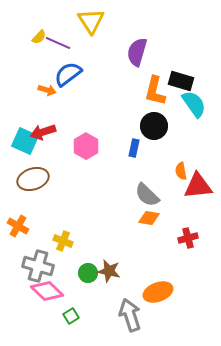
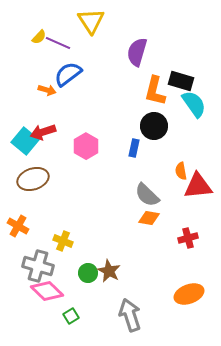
cyan square: rotated 16 degrees clockwise
brown star: rotated 15 degrees clockwise
orange ellipse: moved 31 px right, 2 px down
